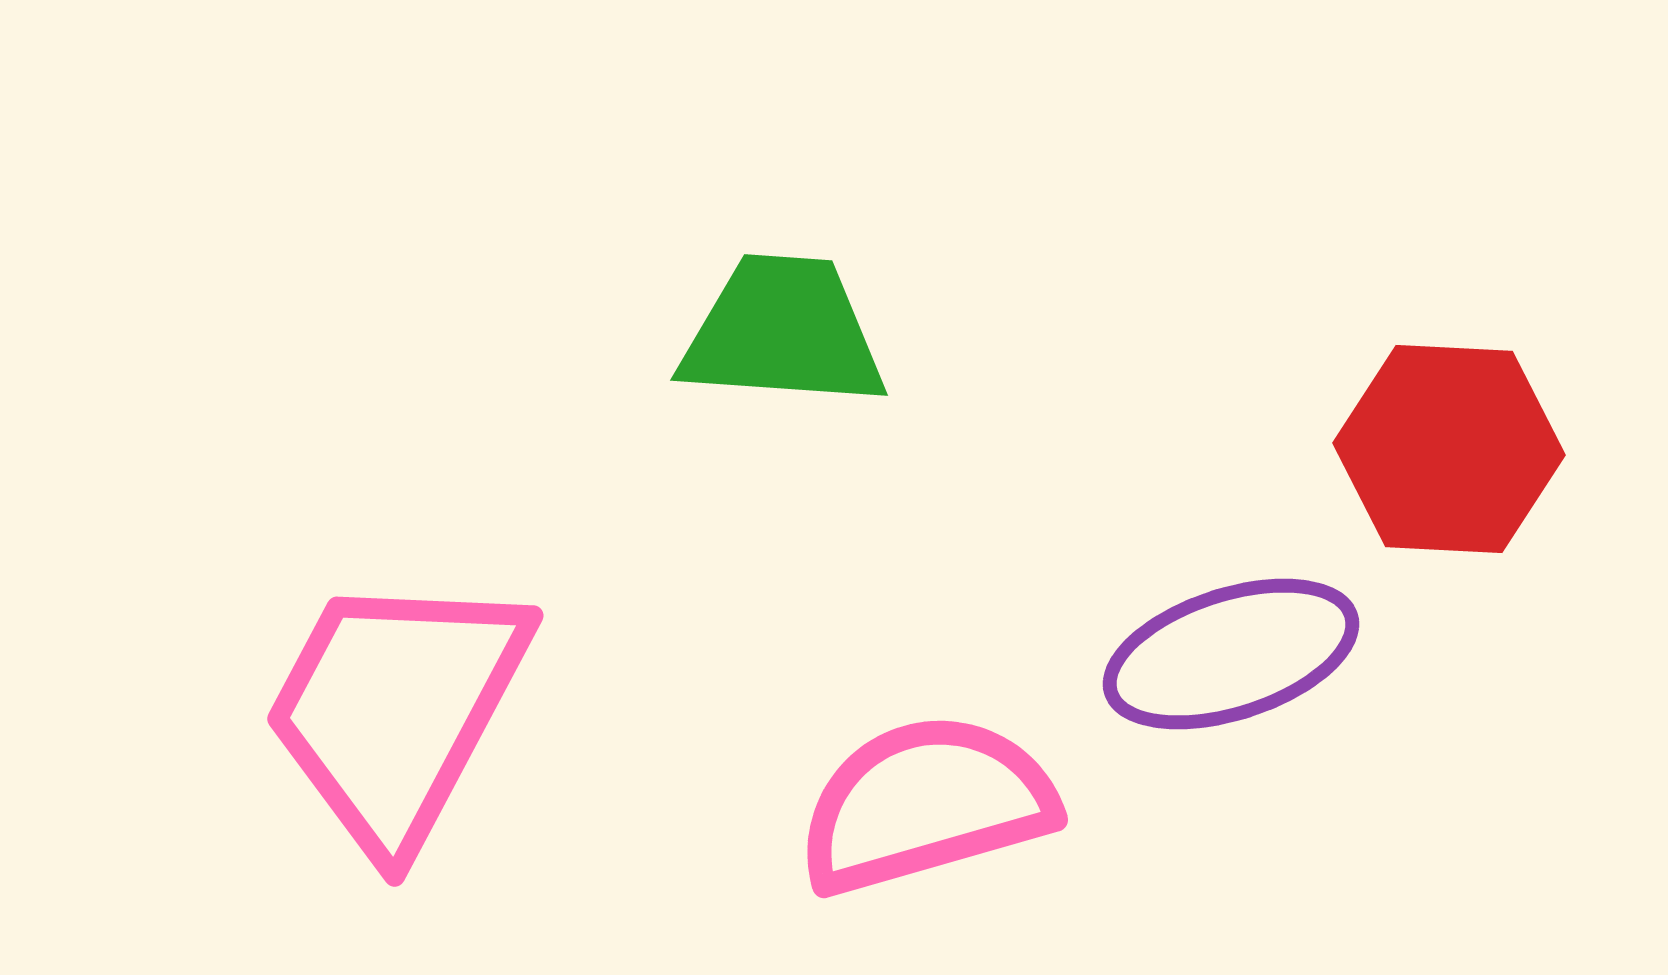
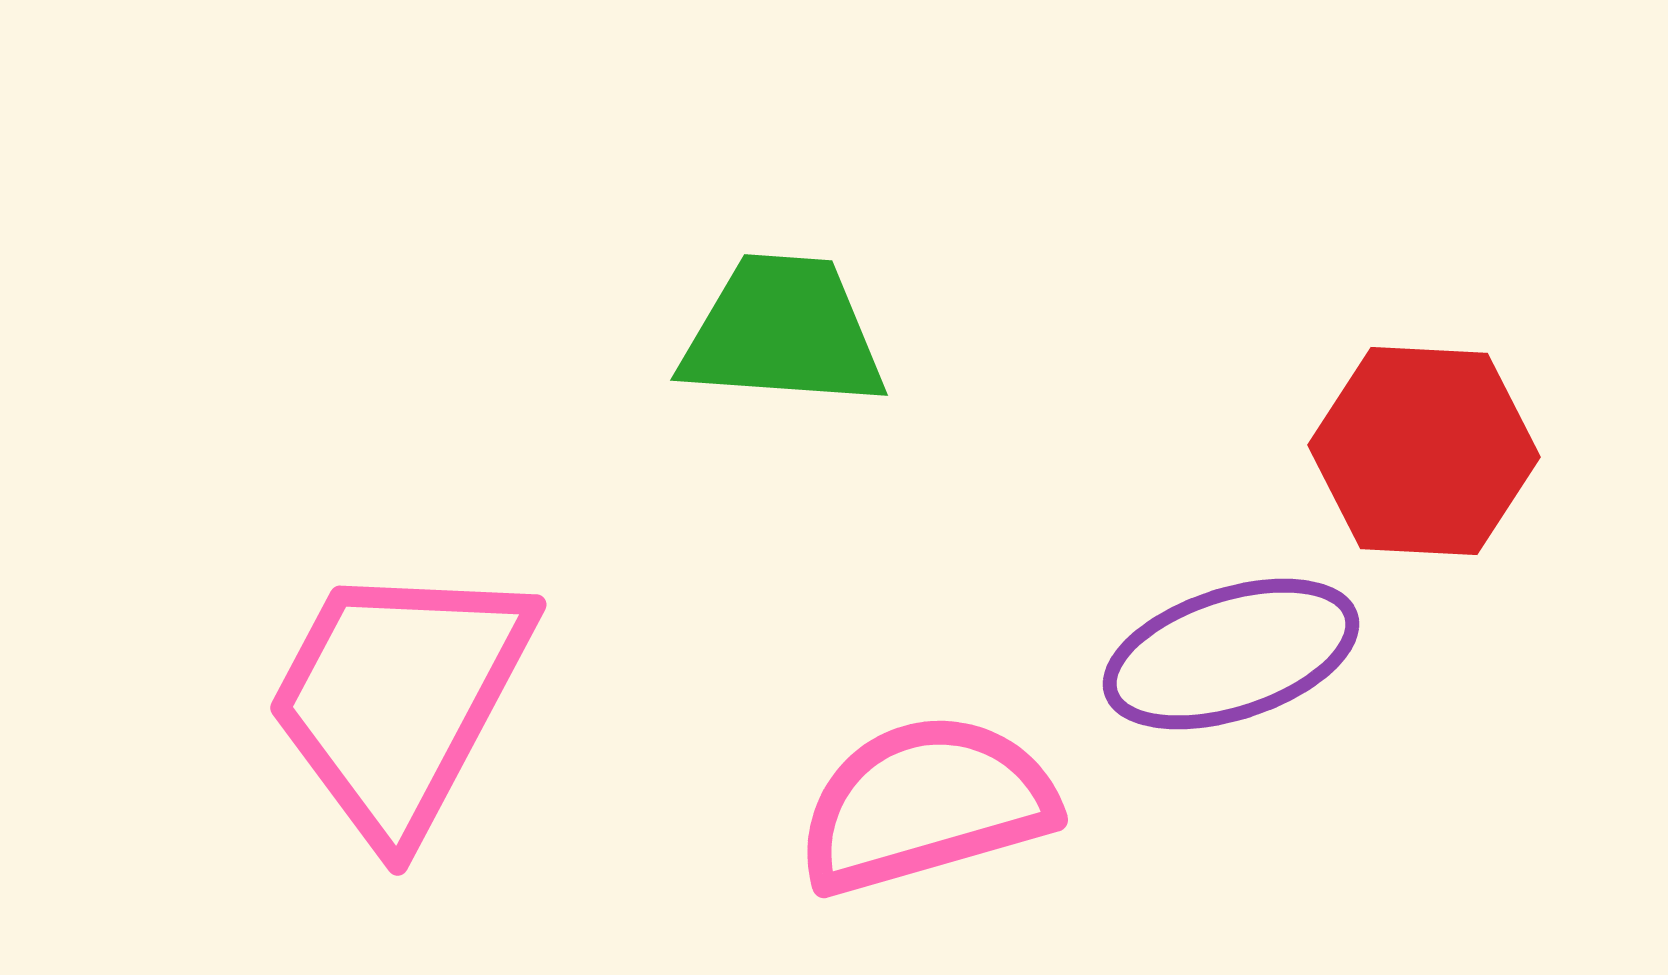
red hexagon: moved 25 px left, 2 px down
pink trapezoid: moved 3 px right, 11 px up
